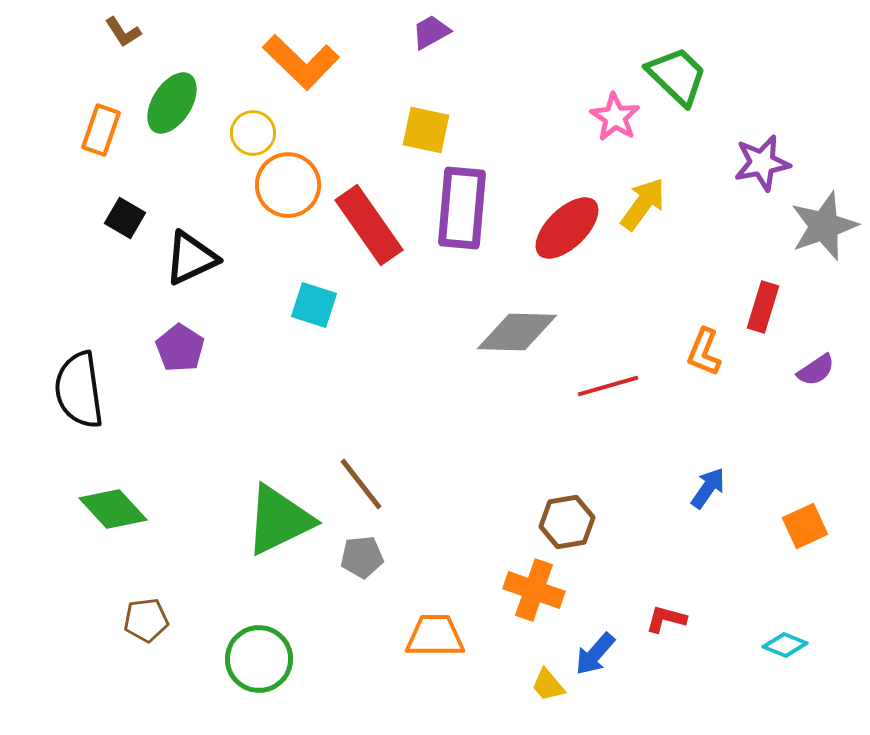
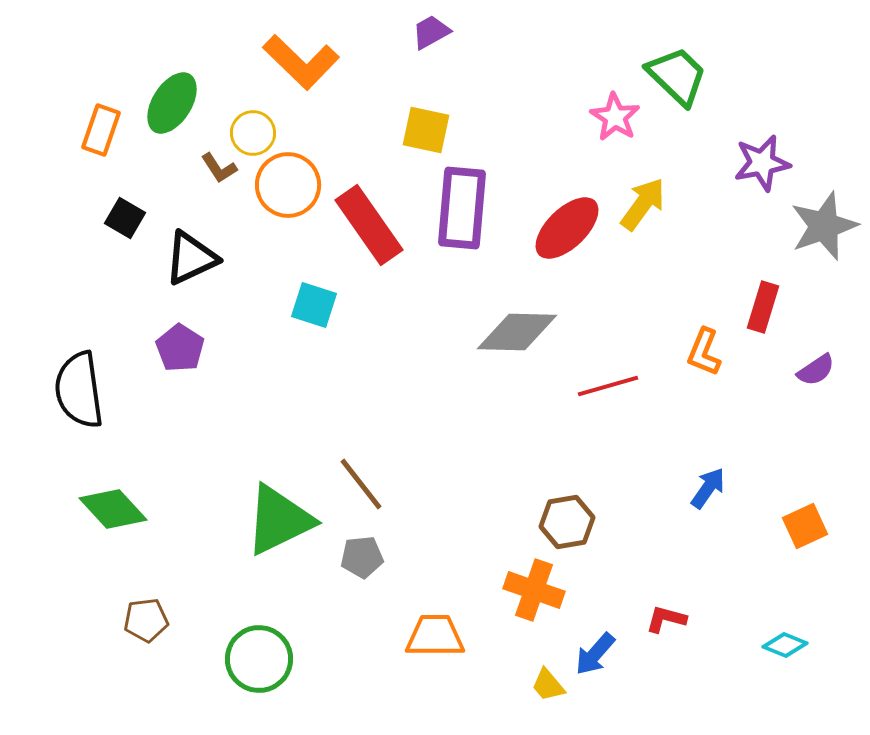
brown L-shape at (123, 32): moved 96 px right, 136 px down
